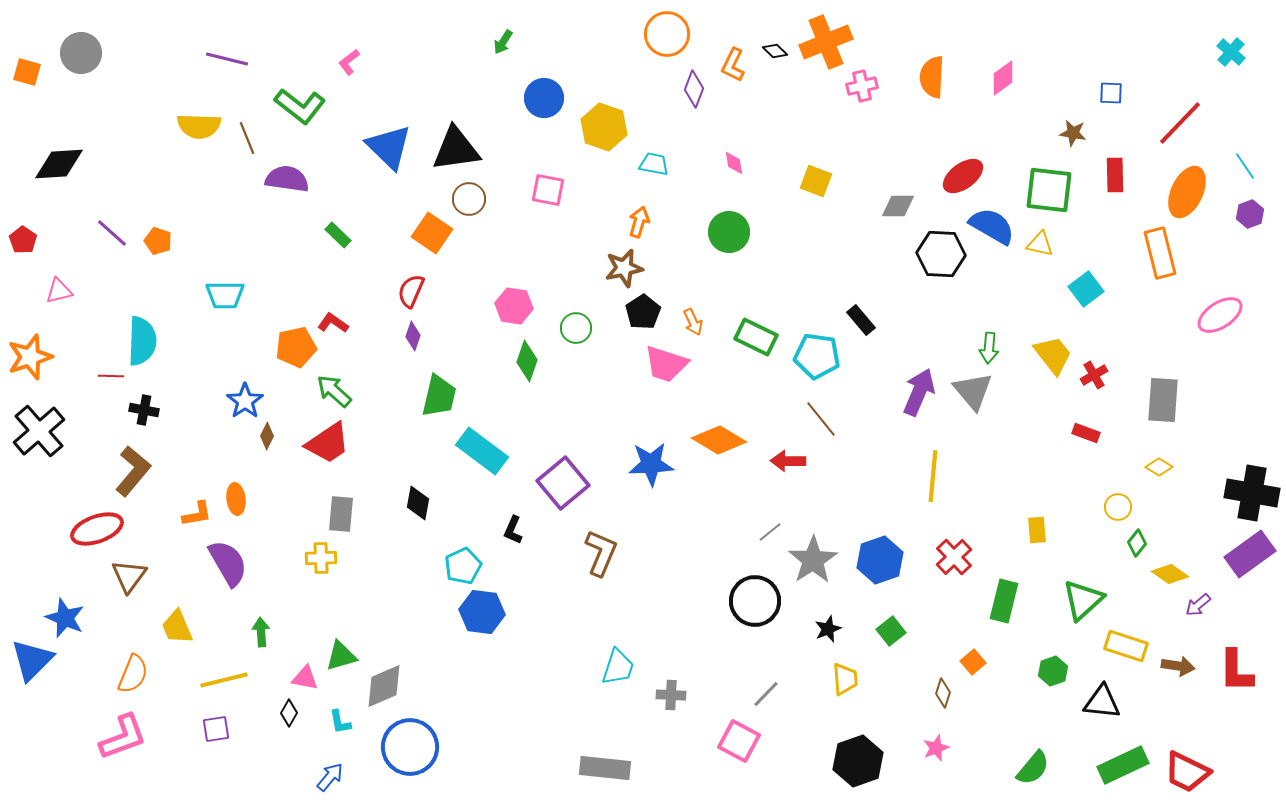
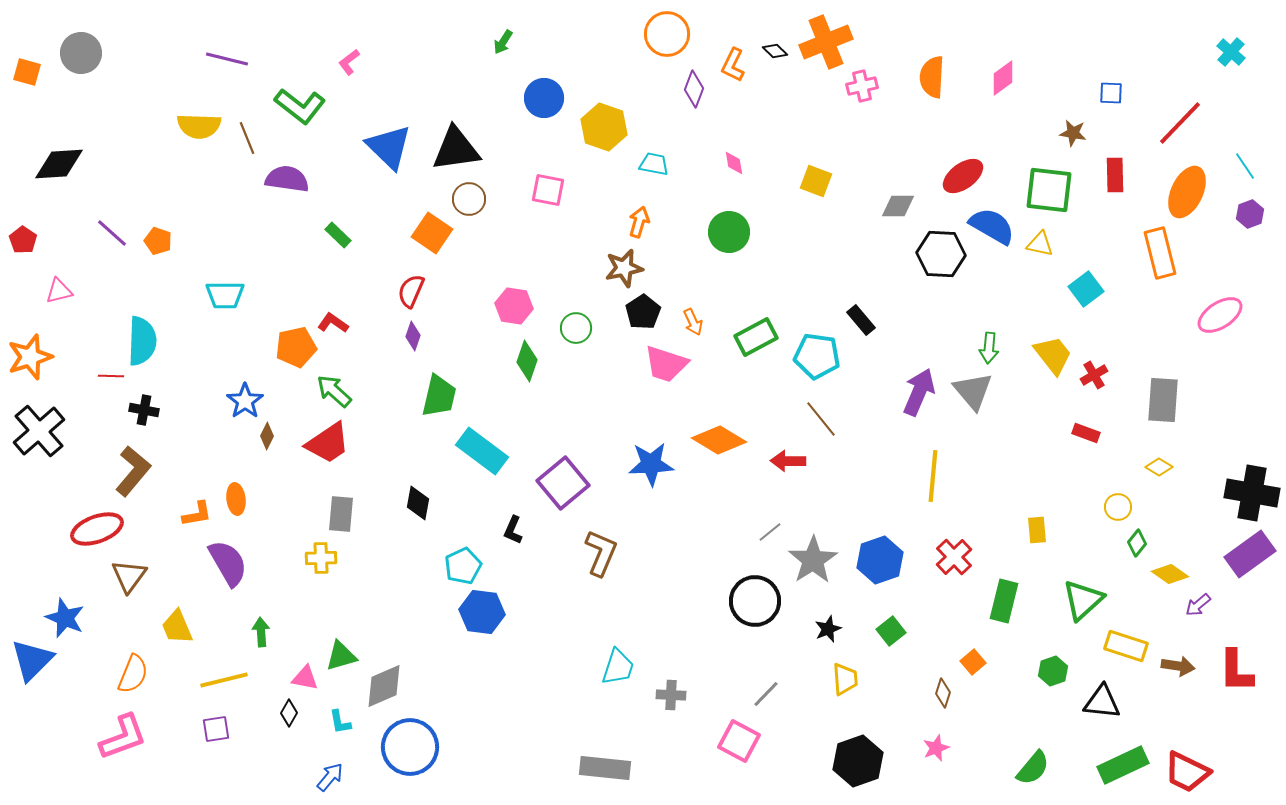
green rectangle at (756, 337): rotated 54 degrees counterclockwise
